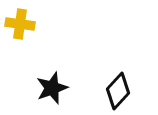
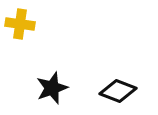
black diamond: rotated 69 degrees clockwise
